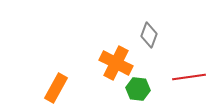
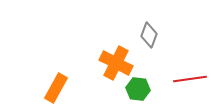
red line: moved 1 px right, 2 px down
